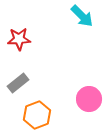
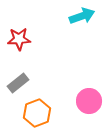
cyan arrow: rotated 65 degrees counterclockwise
pink circle: moved 2 px down
orange hexagon: moved 2 px up
